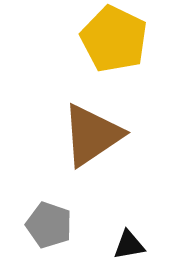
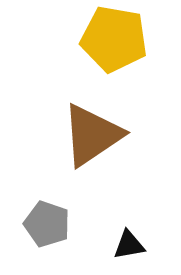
yellow pentagon: rotated 16 degrees counterclockwise
gray pentagon: moved 2 px left, 1 px up
